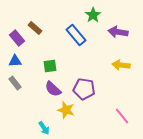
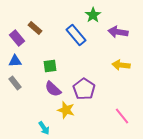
purple pentagon: rotated 25 degrees clockwise
